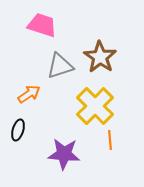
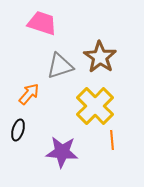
pink trapezoid: moved 2 px up
orange arrow: rotated 15 degrees counterclockwise
orange line: moved 2 px right
purple star: moved 2 px left, 2 px up
